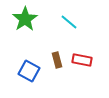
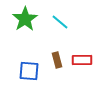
cyan line: moved 9 px left
red rectangle: rotated 12 degrees counterclockwise
blue square: rotated 25 degrees counterclockwise
